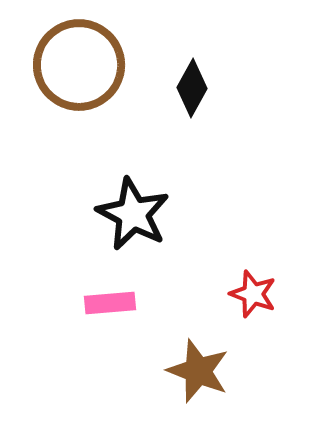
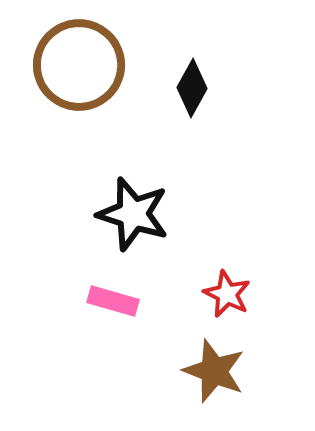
black star: rotated 10 degrees counterclockwise
red star: moved 26 px left; rotated 6 degrees clockwise
pink rectangle: moved 3 px right, 2 px up; rotated 21 degrees clockwise
brown star: moved 16 px right
